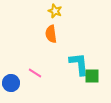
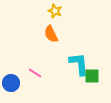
orange semicircle: rotated 18 degrees counterclockwise
